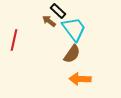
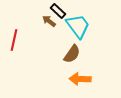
cyan trapezoid: moved 4 px right, 3 px up
